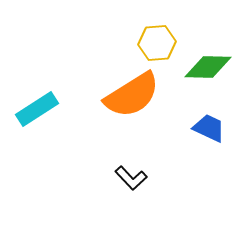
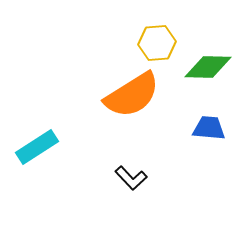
cyan rectangle: moved 38 px down
blue trapezoid: rotated 20 degrees counterclockwise
